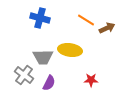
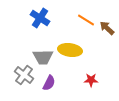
blue cross: rotated 18 degrees clockwise
brown arrow: rotated 112 degrees counterclockwise
